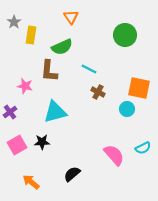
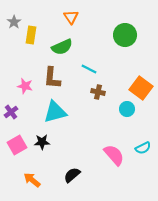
brown L-shape: moved 3 px right, 7 px down
orange square: moved 2 px right; rotated 25 degrees clockwise
brown cross: rotated 16 degrees counterclockwise
purple cross: moved 1 px right
black semicircle: moved 1 px down
orange arrow: moved 1 px right, 2 px up
